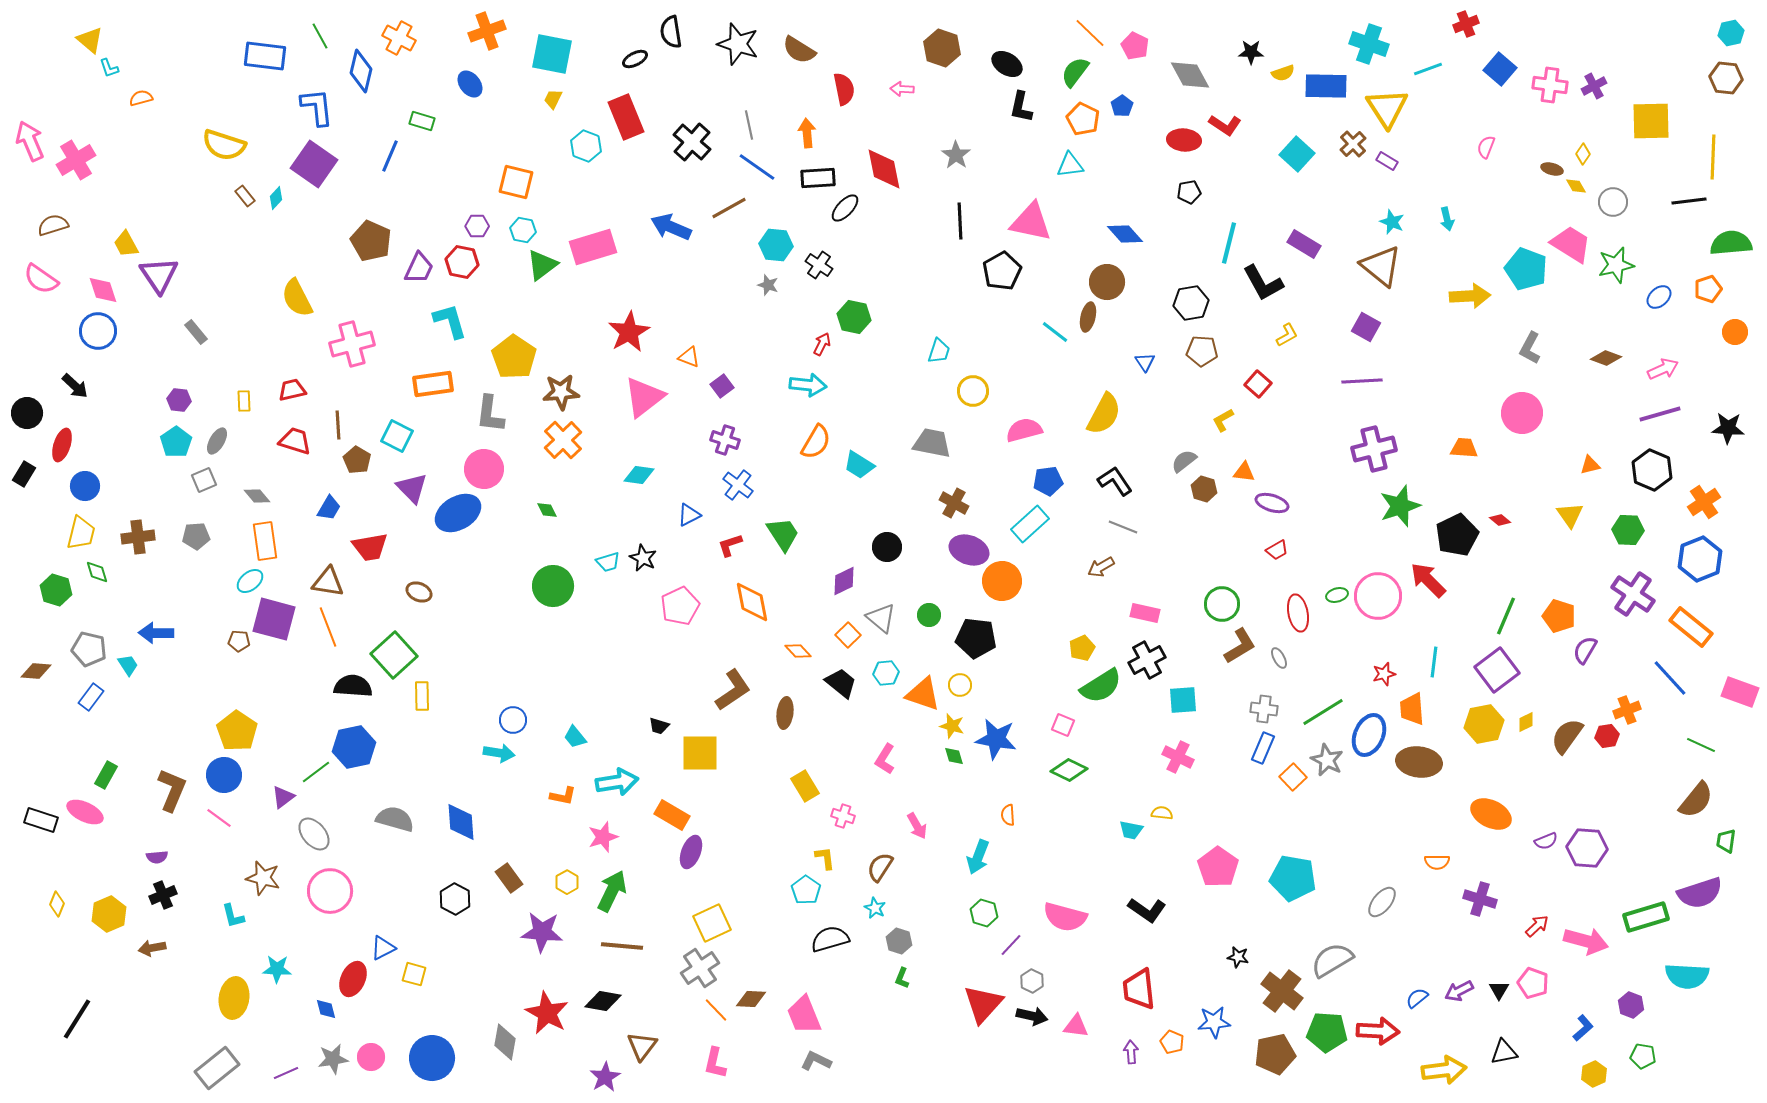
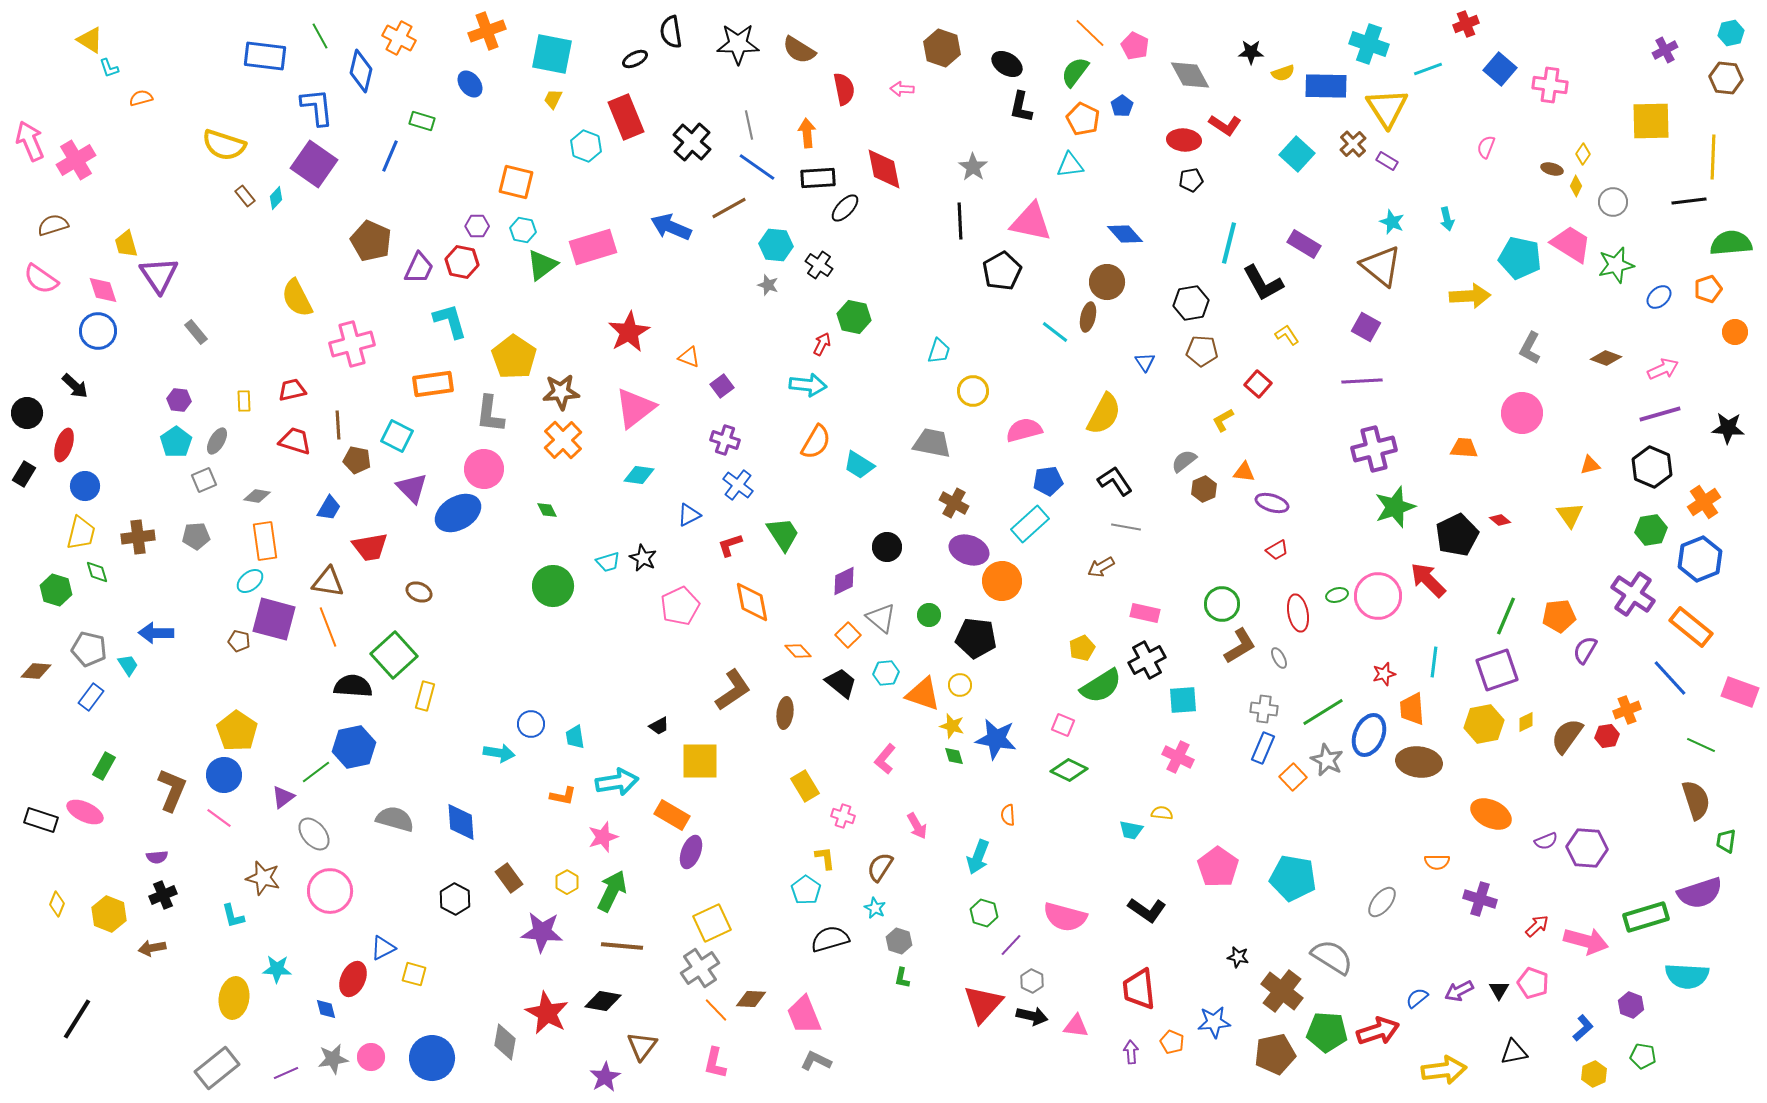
yellow triangle at (90, 40): rotated 8 degrees counterclockwise
black star at (738, 44): rotated 18 degrees counterclockwise
purple cross at (1594, 86): moved 71 px right, 36 px up
gray star at (956, 155): moved 17 px right, 12 px down
yellow diamond at (1576, 186): rotated 55 degrees clockwise
black pentagon at (1189, 192): moved 2 px right, 12 px up
yellow trapezoid at (126, 244): rotated 12 degrees clockwise
cyan pentagon at (1526, 269): moved 6 px left, 11 px up; rotated 9 degrees counterclockwise
yellow L-shape at (1287, 335): rotated 95 degrees counterclockwise
pink triangle at (644, 397): moved 9 px left, 11 px down
red ellipse at (62, 445): moved 2 px right
brown pentagon at (357, 460): rotated 20 degrees counterclockwise
black hexagon at (1652, 470): moved 3 px up
brown hexagon at (1204, 489): rotated 20 degrees clockwise
gray diamond at (257, 496): rotated 40 degrees counterclockwise
green star at (1400, 506): moved 5 px left, 1 px down
gray line at (1123, 527): moved 3 px right; rotated 12 degrees counterclockwise
green hexagon at (1628, 530): moved 23 px right; rotated 12 degrees counterclockwise
orange pentagon at (1559, 616): rotated 24 degrees counterclockwise
brown pentagon at (239, 641): rotated 10 degrees clockwise
purple square at (1497, 670): rotated 18 degrees clockwise
yellow rectangle at (422, 696): moved 3 px right; rotated 16 degrees clockwise
blue circle at (513, 720): moved 18 px right, 4 px down
black trapezoid at (659, 726): rotated 45 degrees counterclockwise
cyan trapezoid at (575, 737): rotated 30 degrees clockwise
yellow square at (700, 753): moved 8 px down
pink L-shape at (885, 759): rotated 8 degrees clockwise
green rectangle at (106, 775): moved 2 px left, 9 px up
brown semicircle at (1696, 800): rotated 57 degrees counterclockwise
yellow hexagon at (109, 914): rotated 16 degrees counterclockwise
gray semicircle at (1332, 960): moved 3 px up; rotated 63 degrees clockwise
green L-shape at (902, 978): rotated 10 degrees counterclockwise
red arrow at (1378, 1031): rotated 21 degrees counterclockwise
black triangle at (1504, 1052): moved 10 px right
